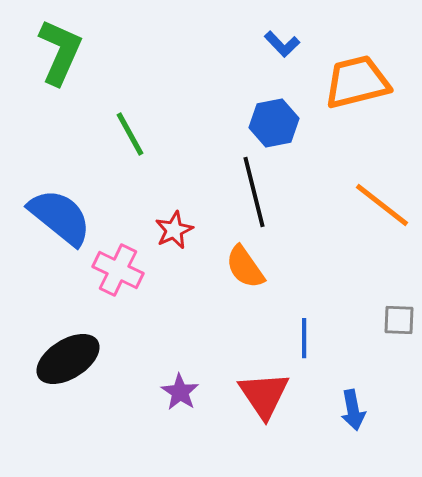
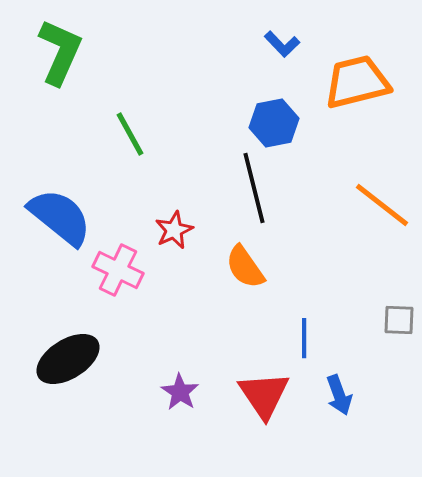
black line: moved 4 px up
blue arrow: moved 14 px left, 15 px up; rotated 9 degrees counterclockwise
